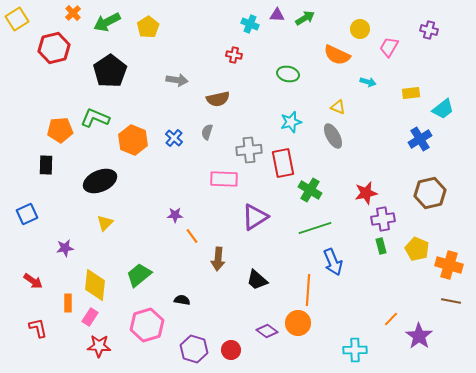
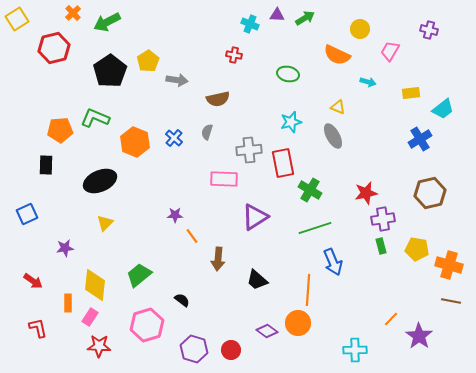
yellow pentagon at (148, 27): moved 34 px down
pink trapezoid at (389, 47): moved 1 px right, 4 px down
orange hexagon at (133, 140): moved 2 px right, 2 px down
yellow pentagon at (417, 249): rotated 15 degrees counterclockwise
black semicircle at (182, 300): rotated 28 degrees clockwise
